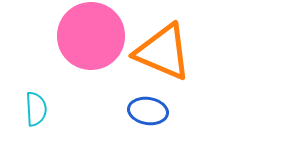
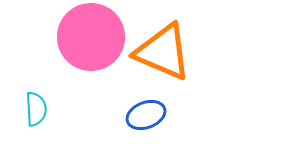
pink circle: moved 1 px down
blue ellipse: moved 2 px left, 4 px down; rotated 30 degrees counterclockwise
